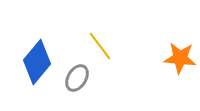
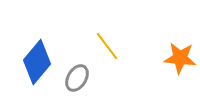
yellow line: moved 7 px right
